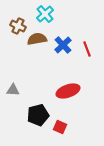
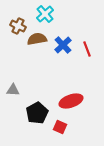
red ellipse: moved 3 px right, 10 px down
black pentagon: moved 1 px left, 2 px up; rotated 15 degrees counterclockwise
